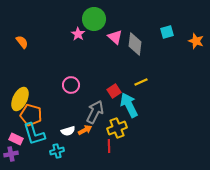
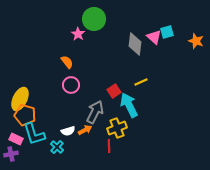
pink triangle: moved 39 px right
orange semicircle: moved 45 px right, 20 px down
orange pentagon: moved 6 px left
cyan cross: moved 4 px up; rotated 32 degrees counterclockwise
